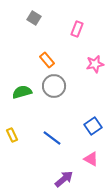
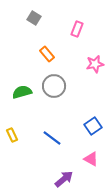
orange rectangle: moved 6 px up
